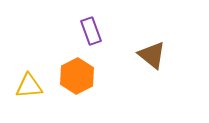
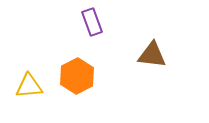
purple rectangle: moved 1 px right, 9 px up
brown triangle: rotated 32 degrees counterclockwise
